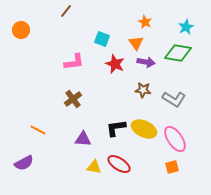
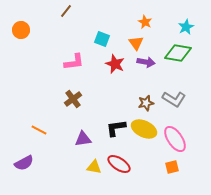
brown star: moved 3 px right, 13 px down; rotated 21 degrees counterclockwise
orange line: moved 1 px right
purple triangle: rotated 12 degrees counterclockwise
